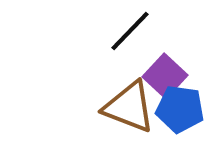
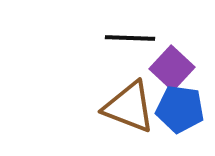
black line: moved 7 px down; rotated 48 degrees clockwise
purple square: moved 7 px right, 8 px up
